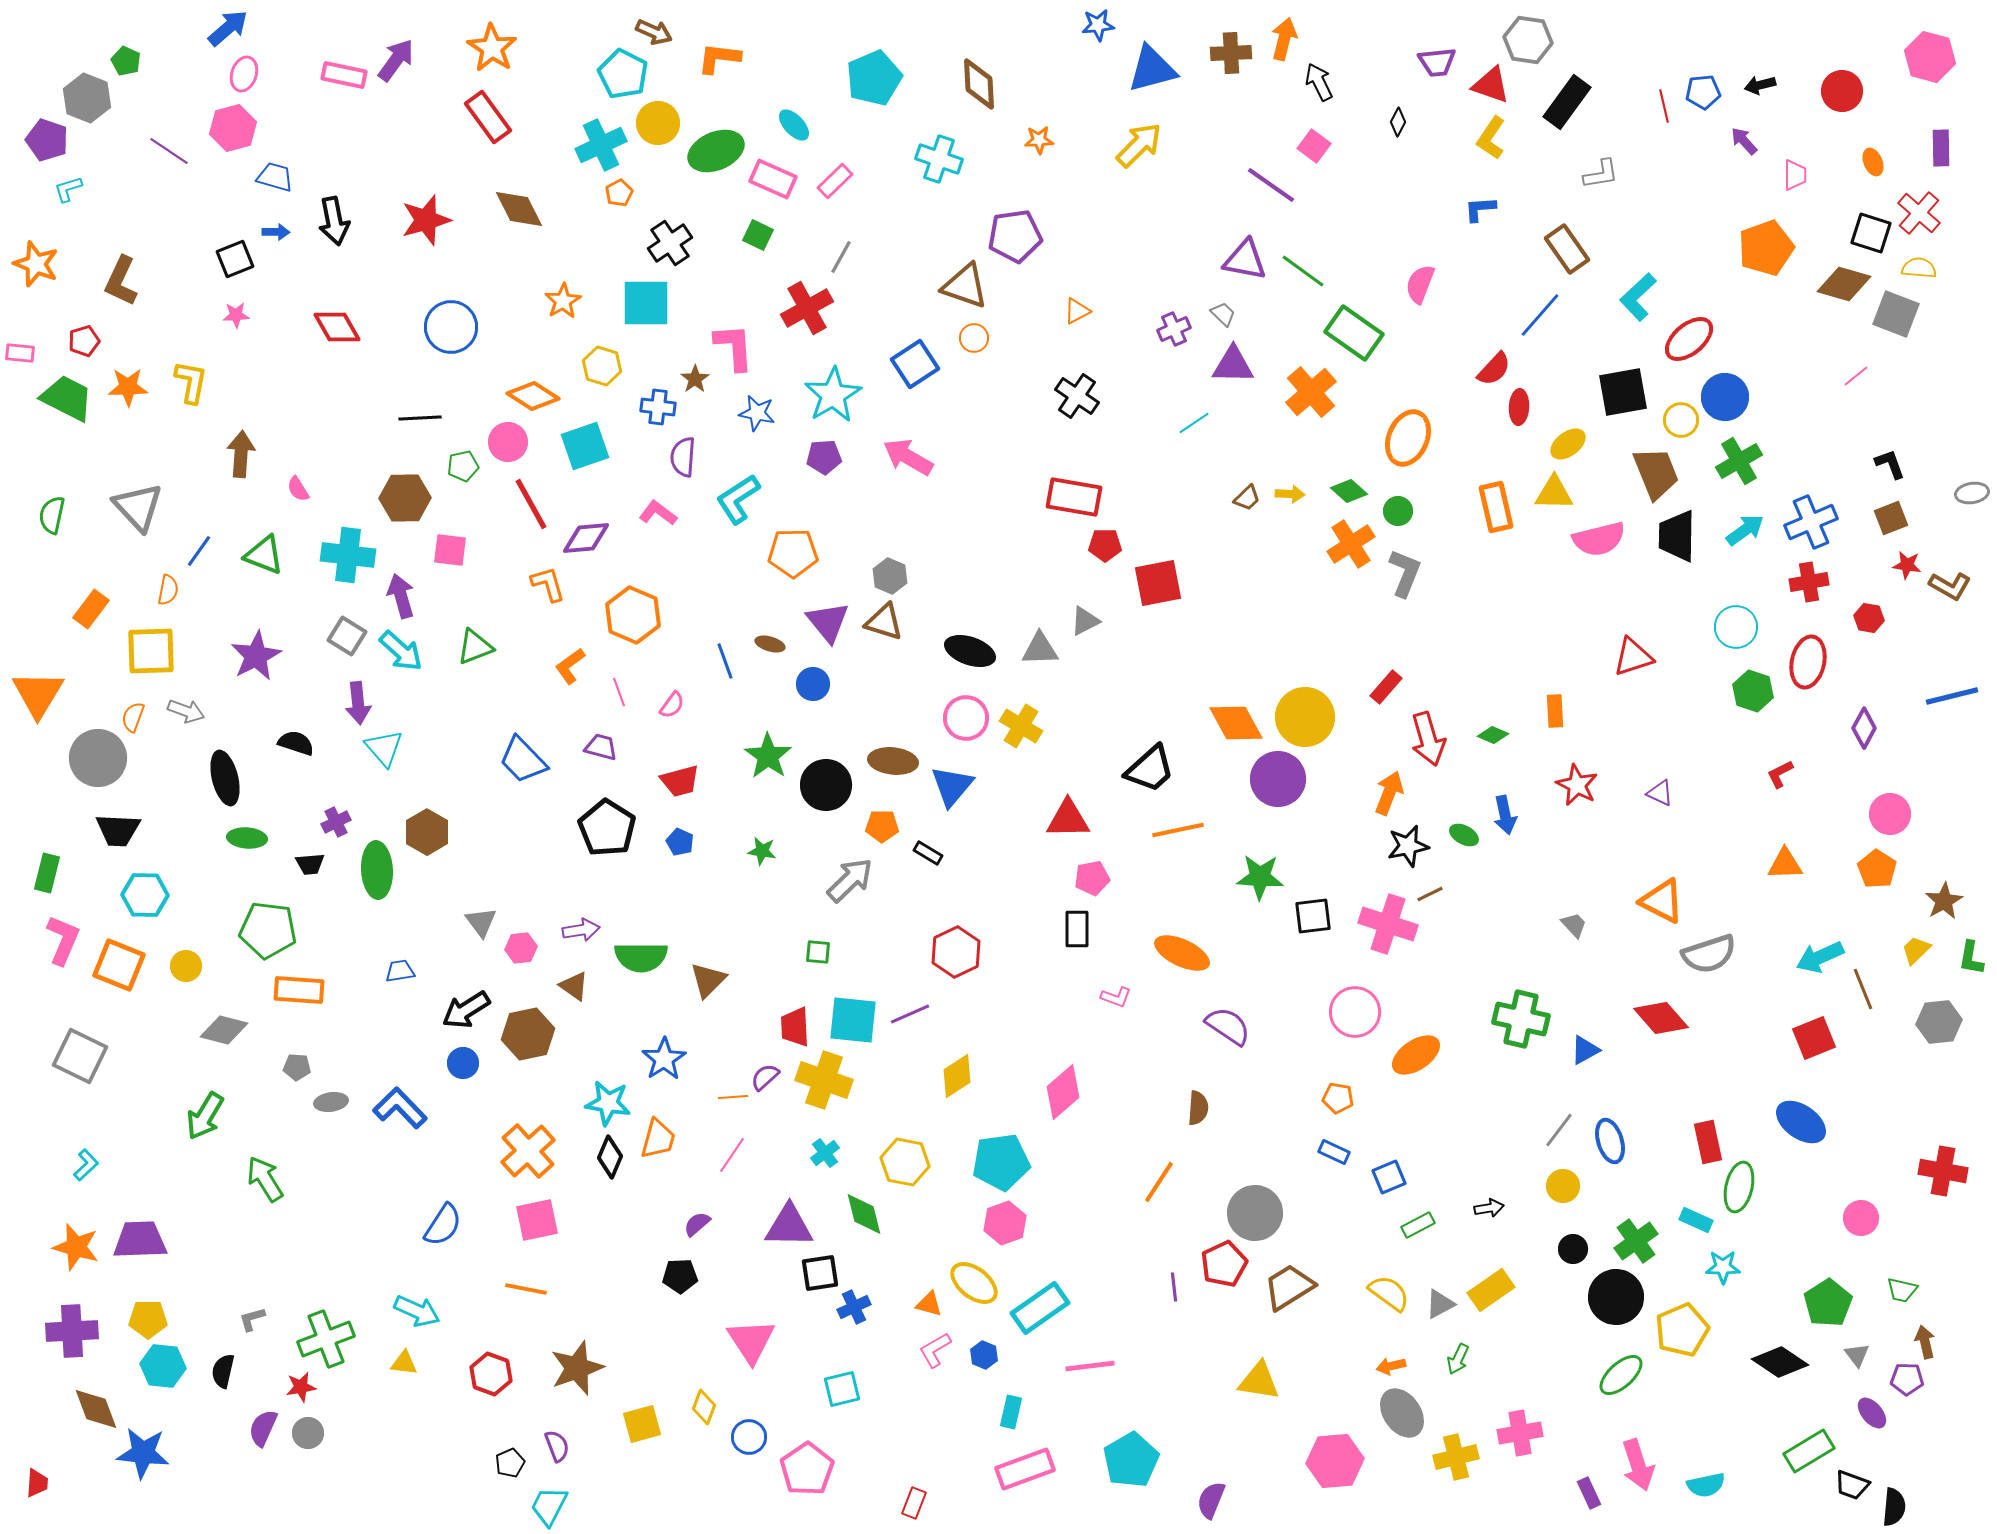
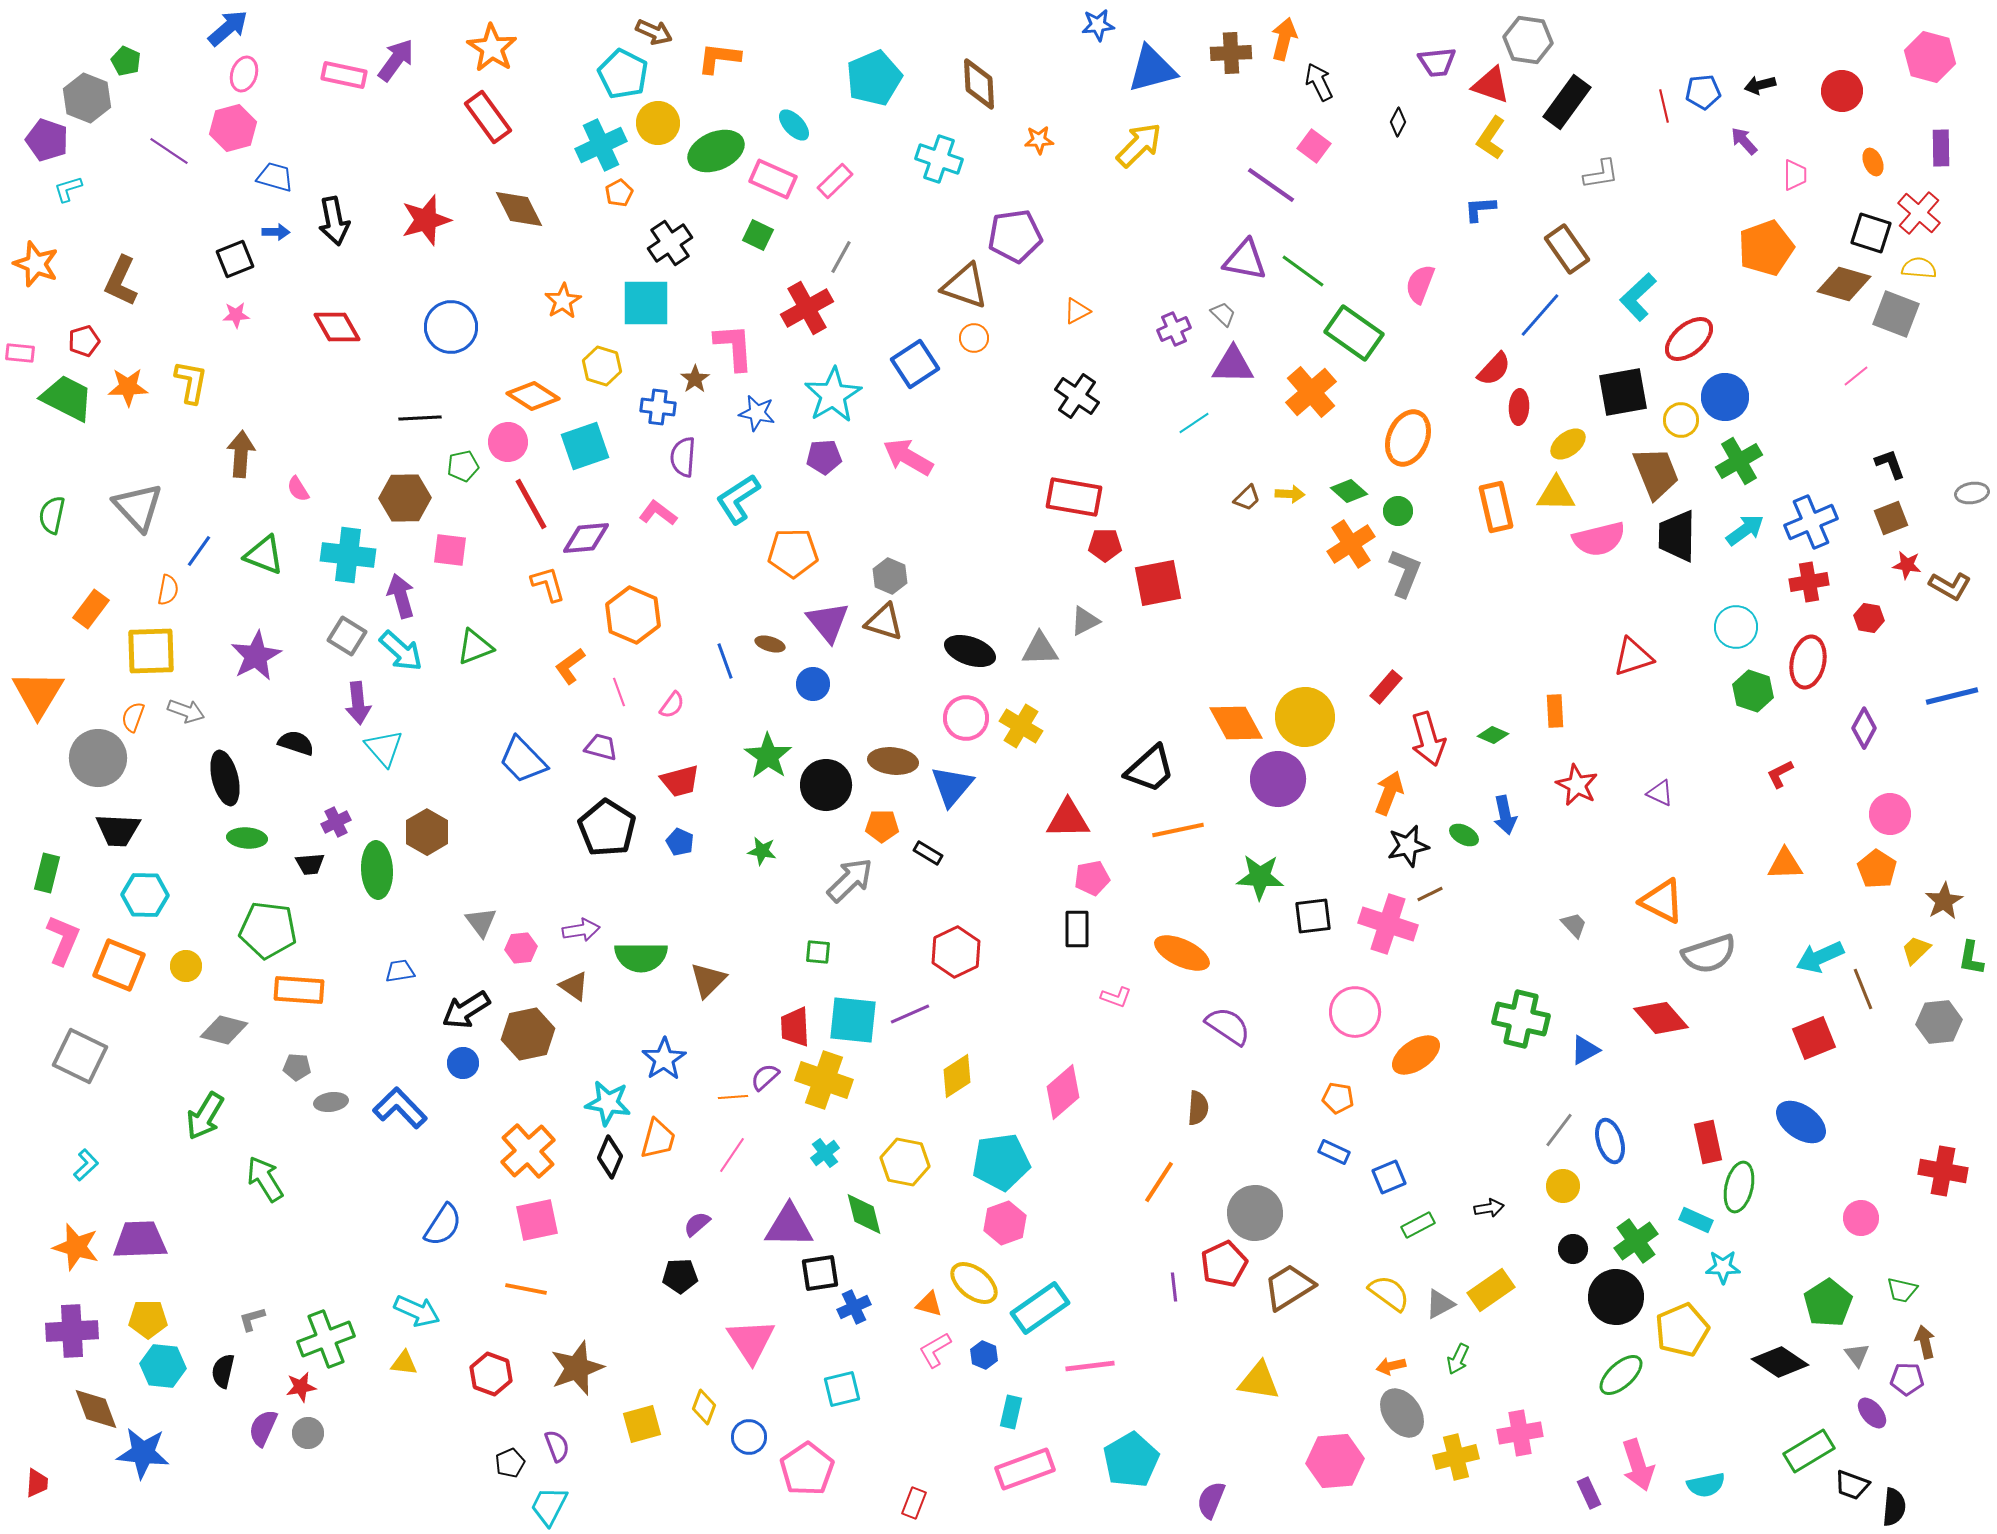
yellow triangle at (1554, 493): moved 2 px right, 1 px down
